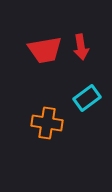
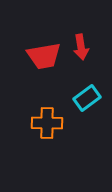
red trapezoid: moved 1 px left, 6 px down
orange cross: rotated 8 degrees counterclockwise
